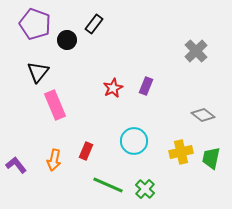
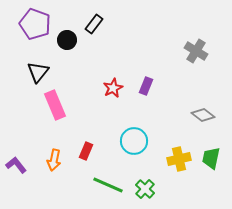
gray cross: rotated 15 degrees counterclockwise
yellow cross: moved 2 px left, 7 px down
